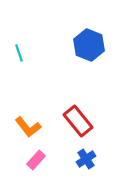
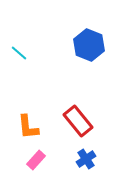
cyan line: rotated 30 degrees counterclockwise
orange L-shape: rotated 32 degrees clockwise
